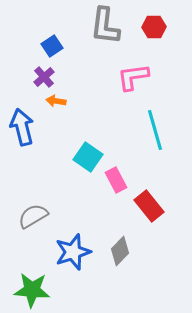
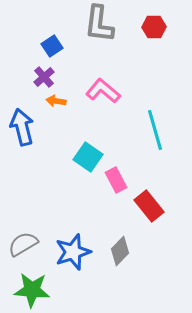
gray L-shape: moved 6 px left, 2 px up
pink L-shape: moved 30 px left, 14 px down; rotated 48 degrees clockwise
gray semicircle: moved 10 px left, 28 px down
